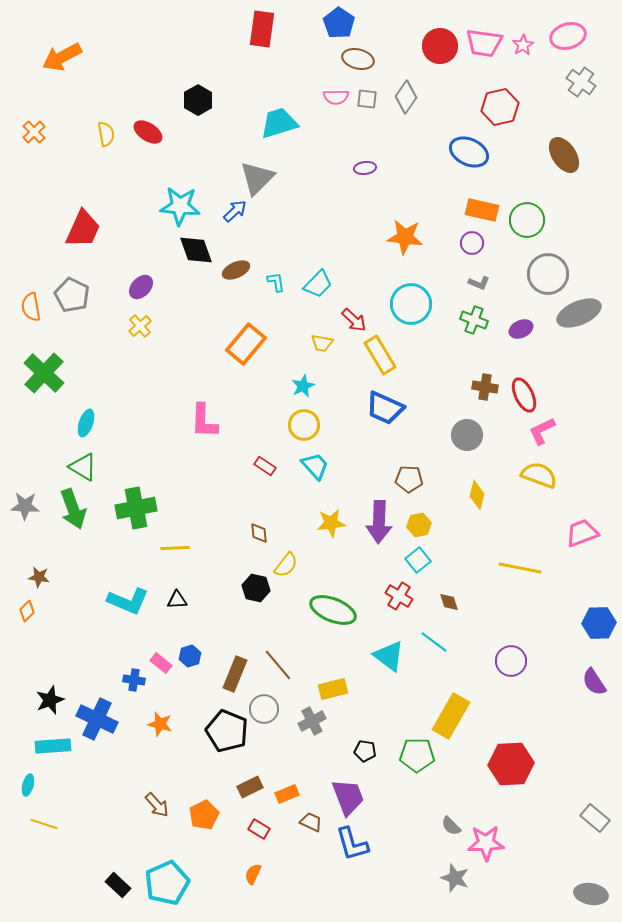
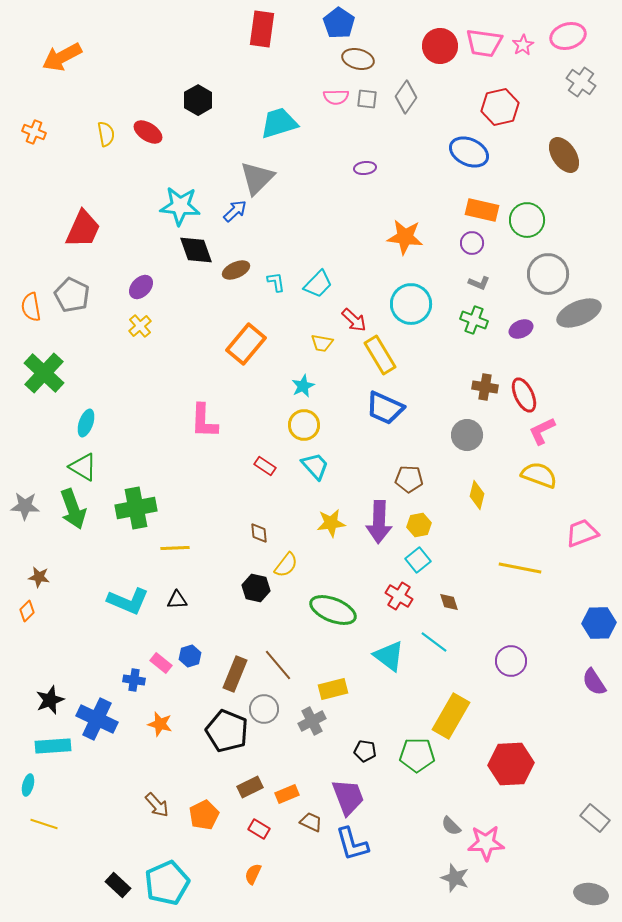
orange cross at (34, 132): rotated 25 degrees counterclockwise
